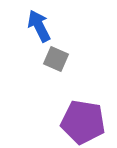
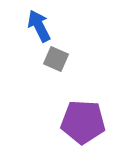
purple pentagon: rotated 6 degrees counterclockwise
